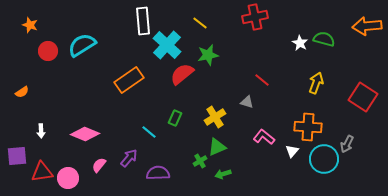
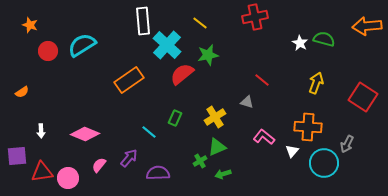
cyan circle: moved 4 px down
